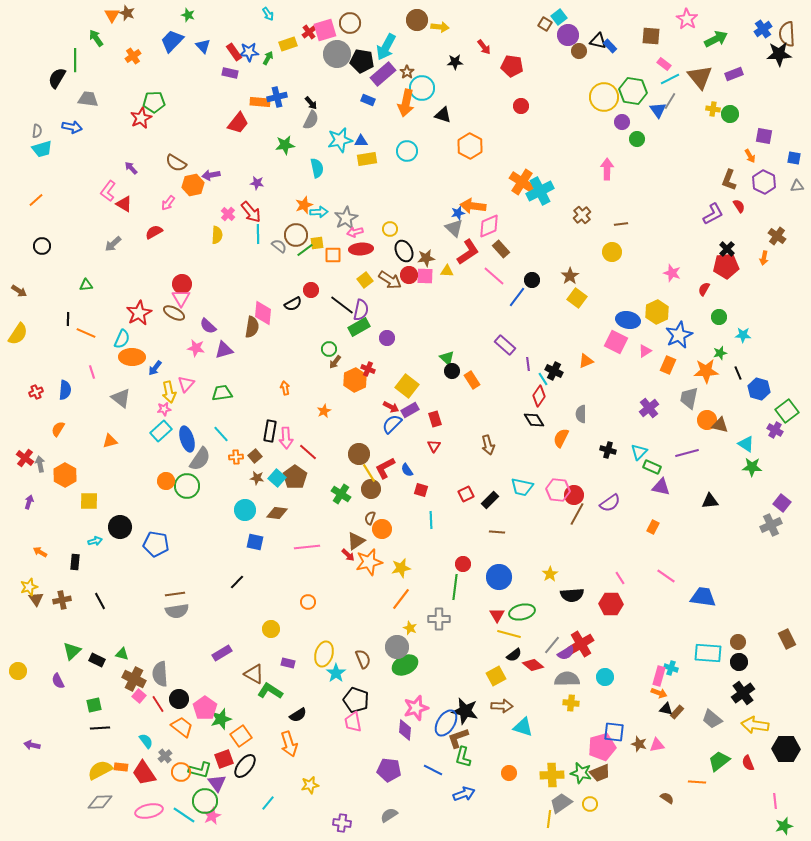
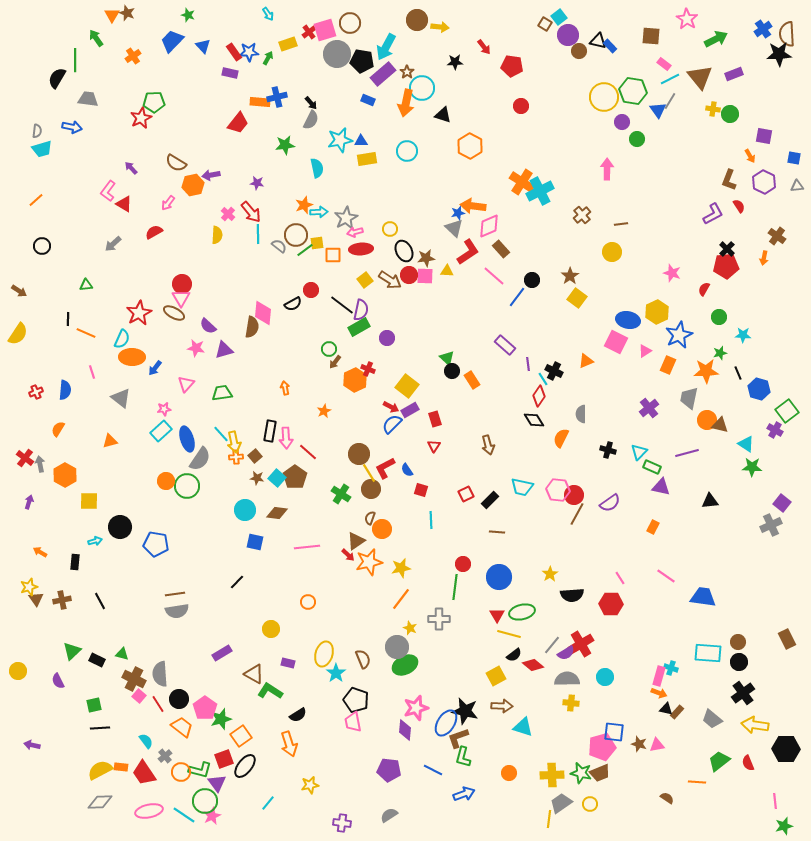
yellow arrow at (169, 392): moved 65 px right, 50 px down
